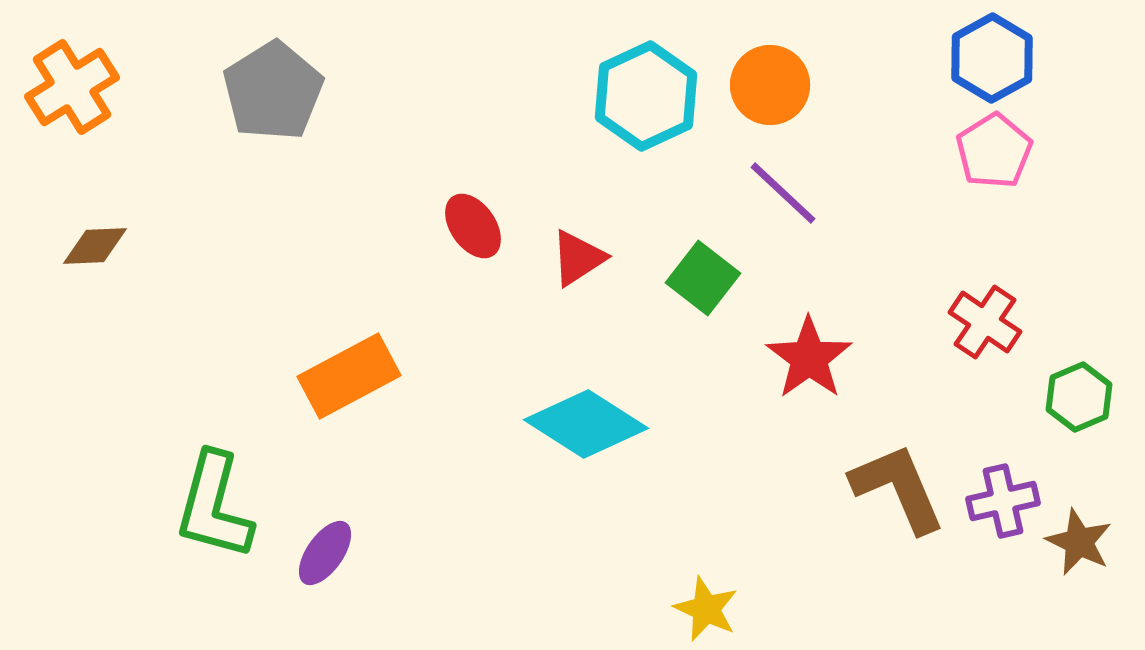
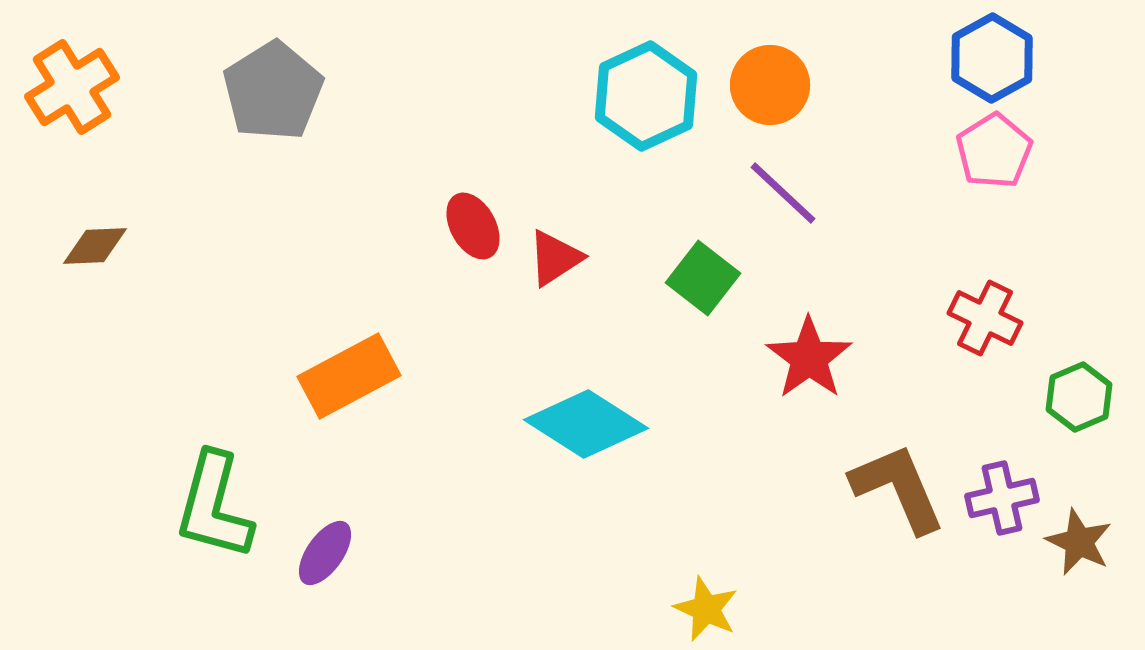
red ellipse: rotated 6 degrees clockwise
red triangle: moved 23 px left
red cross: moved 4 px up; rotated 8 degrees counterclockwise
purple cross: moved 1 px left, 3 px up
